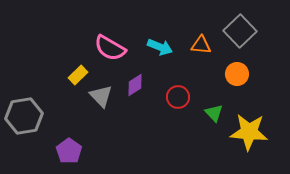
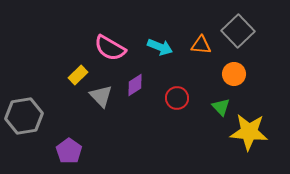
gray square: moved 2 px left
orange circle: moved 3 px left
red circle: moved 1 px left, 1 px down
green triangle: moved 7 px right, 6 px up
